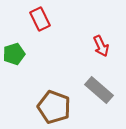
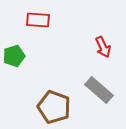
red rectangle: moved 2 px left, 1 px down; rotated 60 degrees counterclockwise
red arrow: moved 2 px right, 1 px down
green pentagon: moved 2 px down
